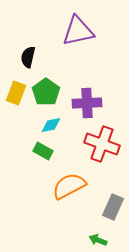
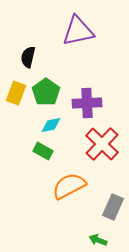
red cross: rotated 24 degrees clockwise
